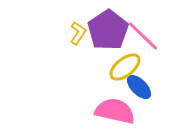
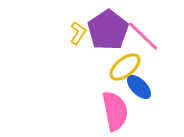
pink semicircle: rotated 66 degrees clockwise
